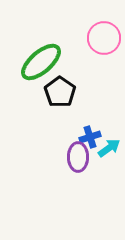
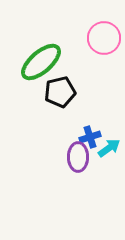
black pentagon: rotated 24 degrees clockwise
